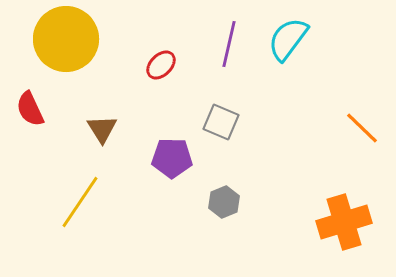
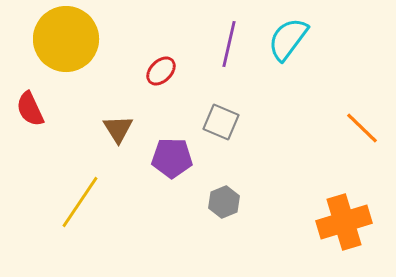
red ellipse: moved 6 px down
brown triangle: moved 16 px right
